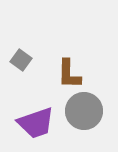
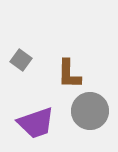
gray circle: moved 6 px right
